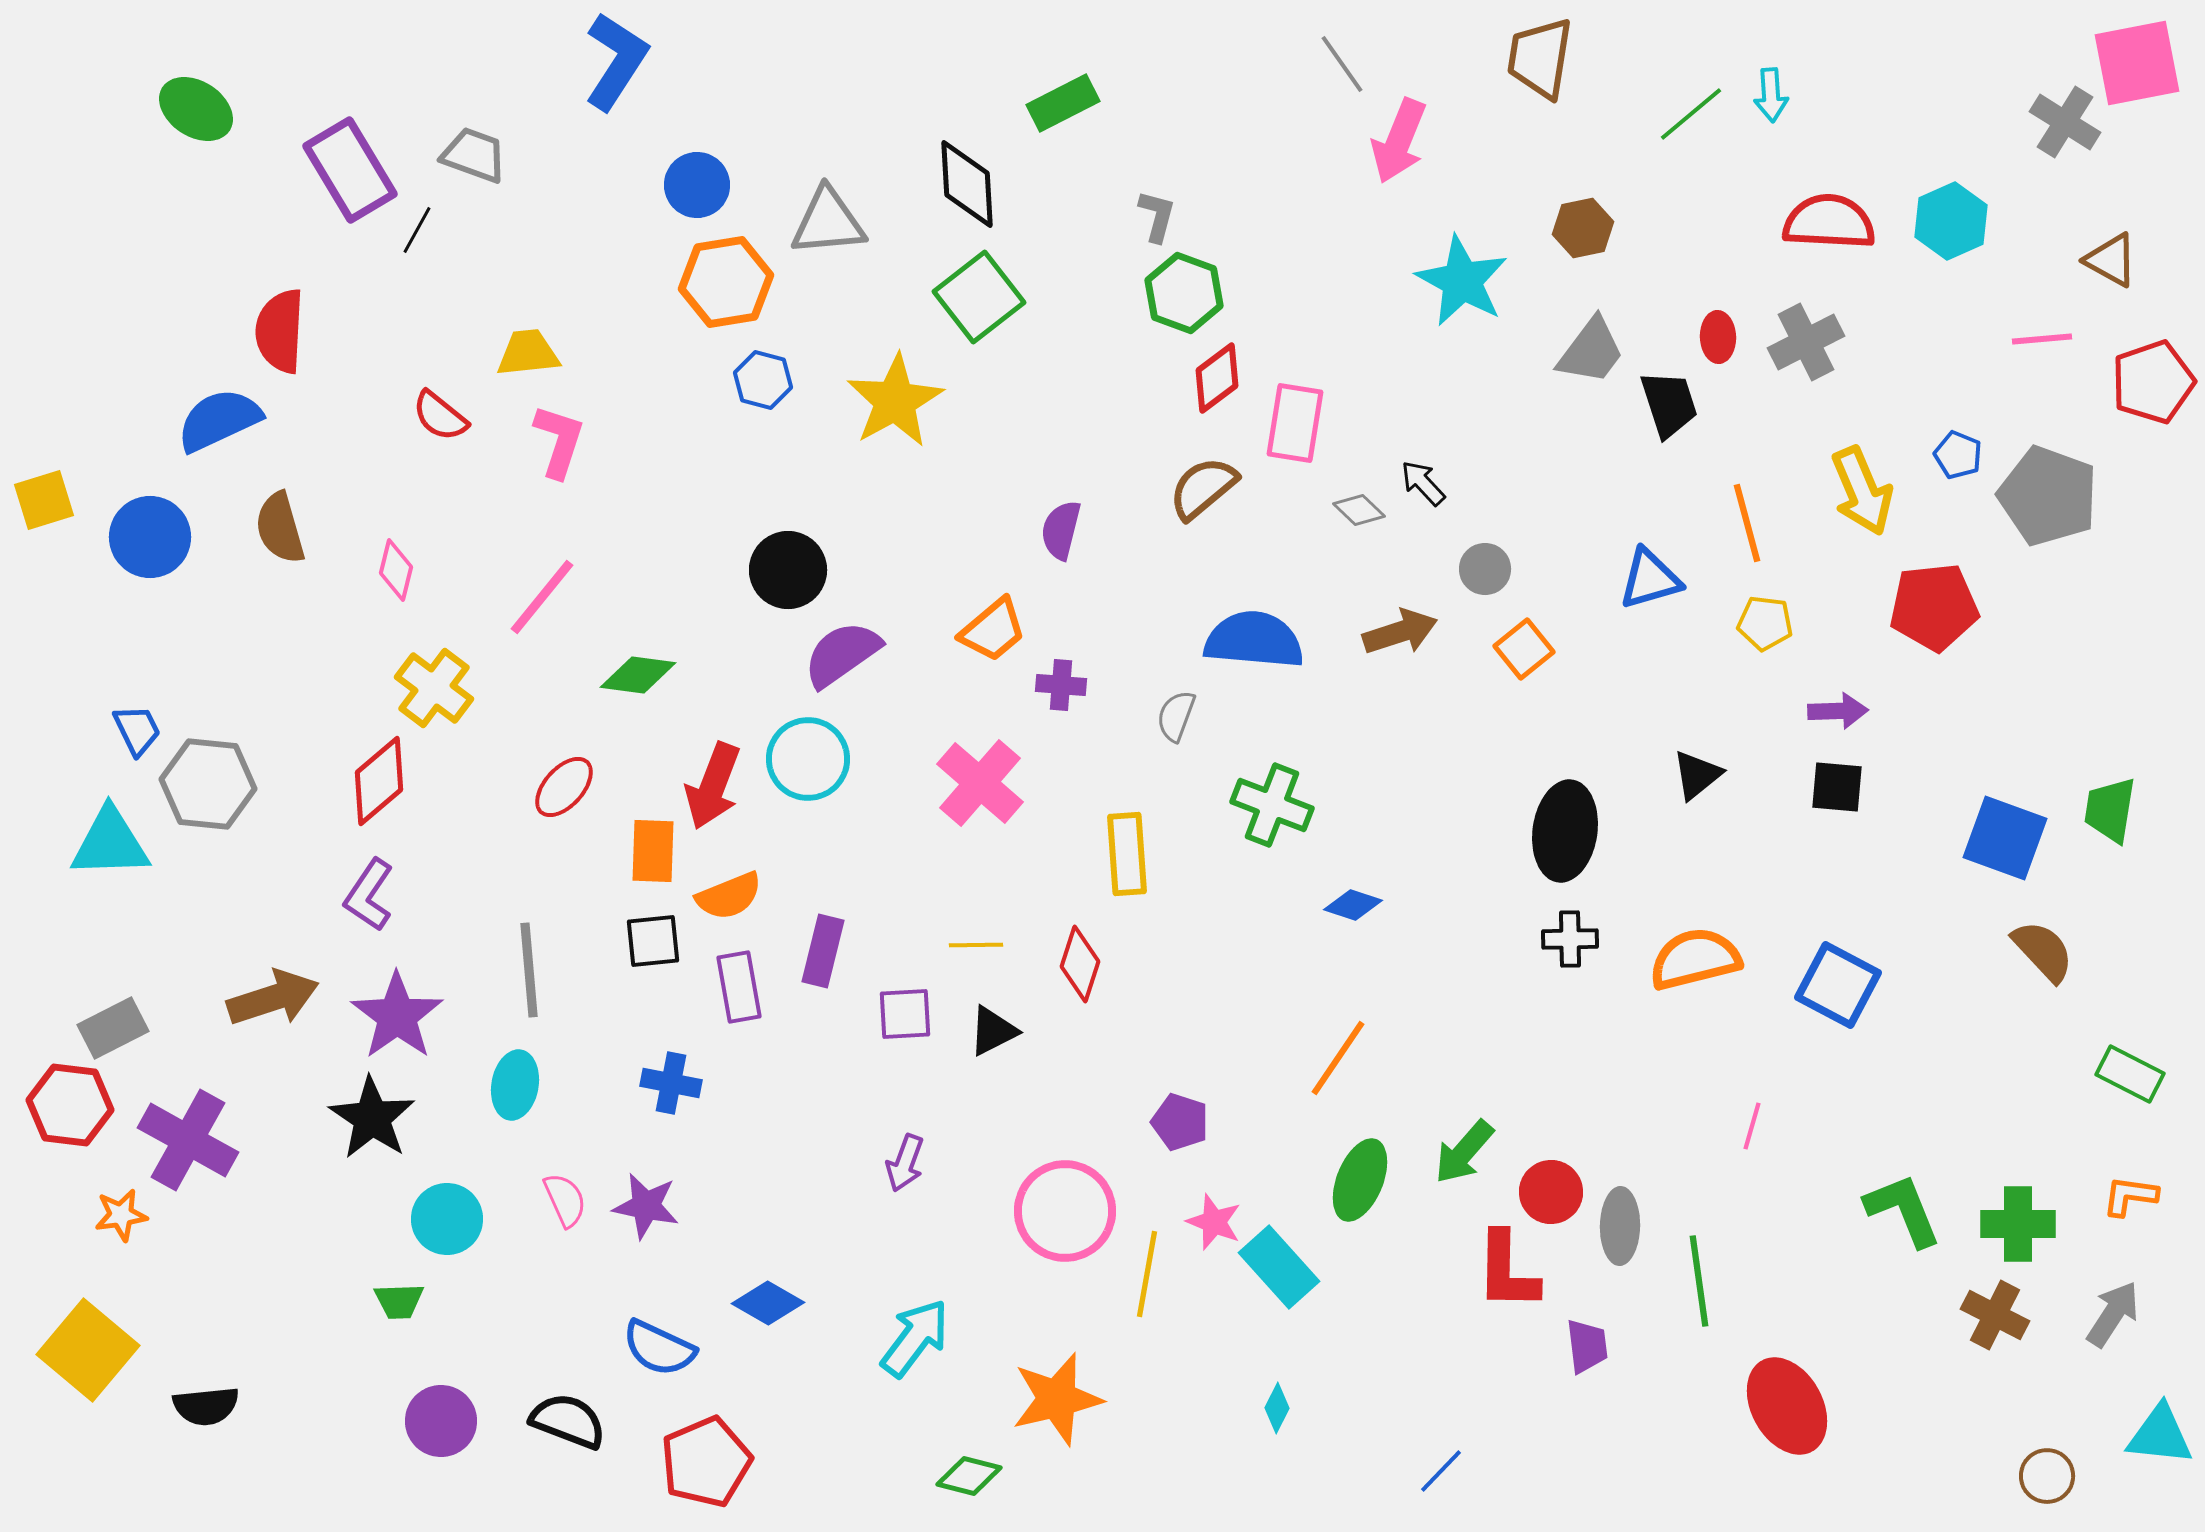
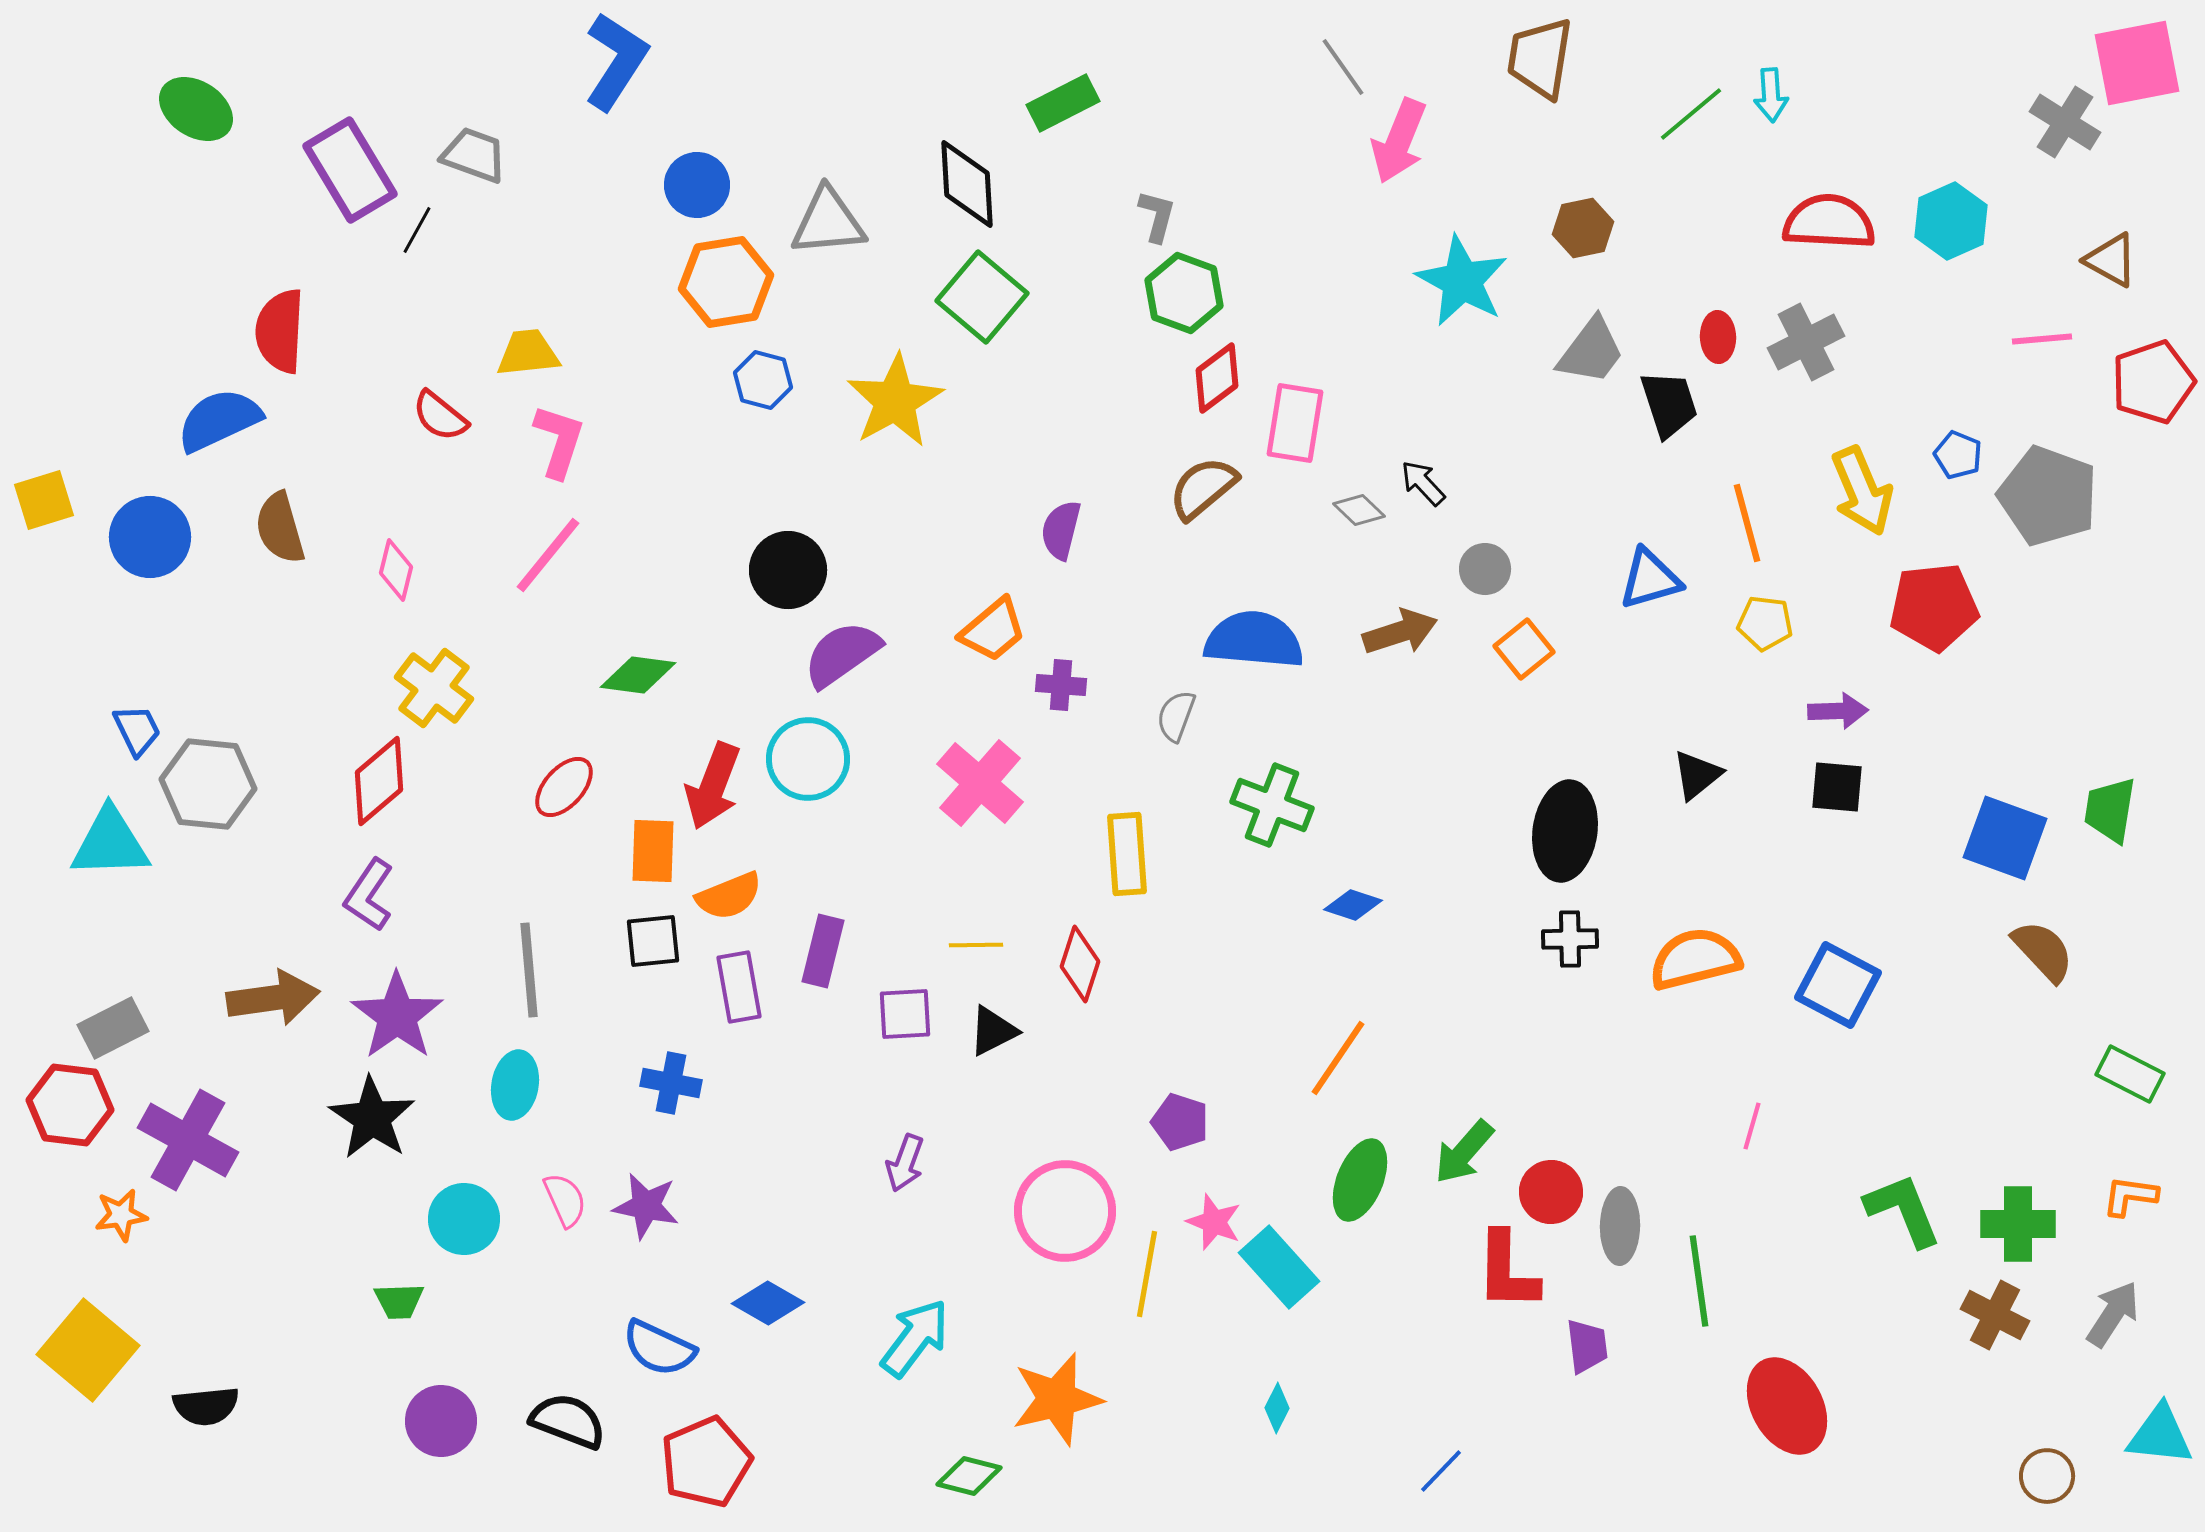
gray line at (1342, 64): moved 1 px right, 3 px down
green square at (979, 297): moved 3 px right; rotated 12 degrees counterclockwise
pink line at (542, 597): moved 6 px right, 42 px up
brown arrow at (273, 998): rotated 10 degrees clockwise
cyan circle at (447, 1219): moved 17 px right
